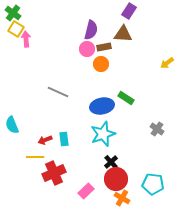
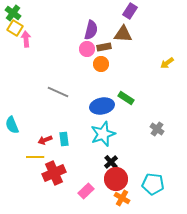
purple rectangle: moved 1 px right
yellow square: moved 1 px left, 1 px up
